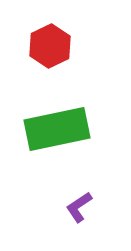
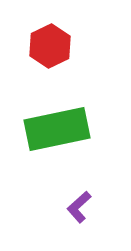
purple L-shape: rotated 8 degrees counterclockwise
